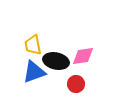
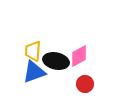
yellow trapezoid: moved 6 px down; rotated 15 degrees clockwise
pink diamond: moved 4 px left; rotated 20 degrees counterclockwise
red circle: moved 9 px right
